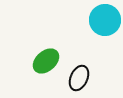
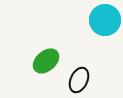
black ellipse: moved 2 px down
